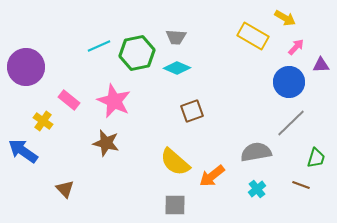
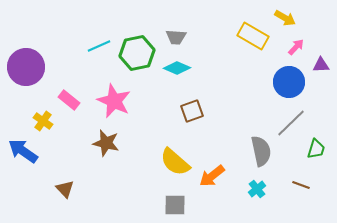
gray semicircle: moved 5 px right, 1 px up; rotated 88 degrees clockwise
green trapezoid: moved 9 px up
